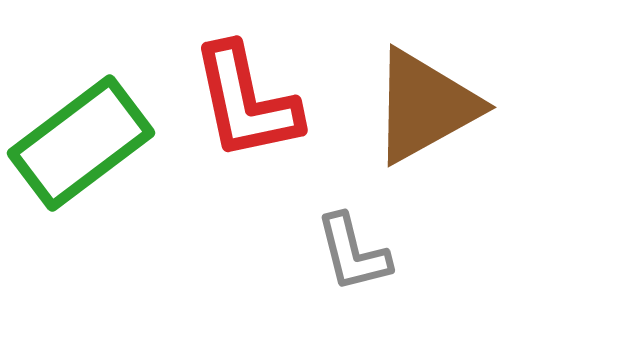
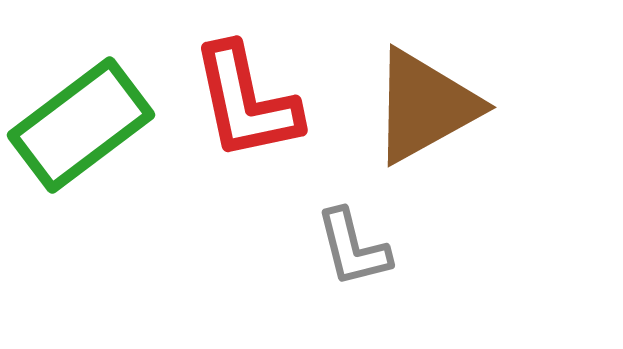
green rectangle: moved 18 px up
gray L-shape: moved 5 px up
